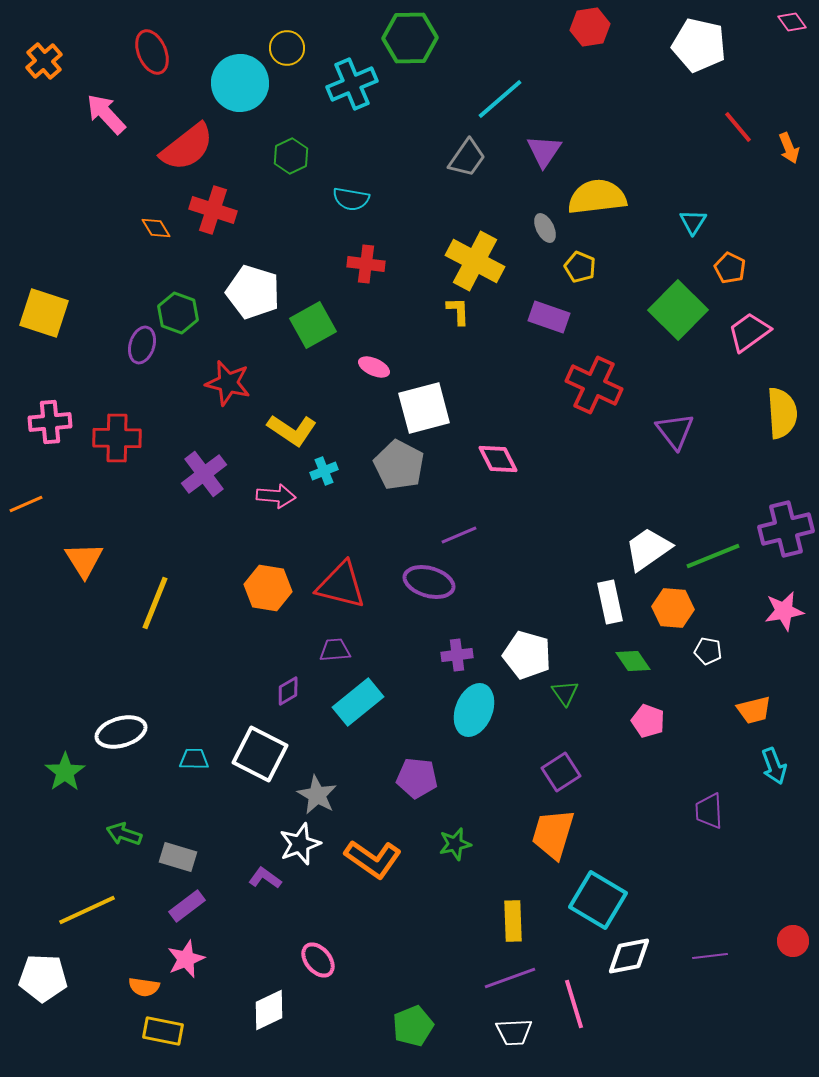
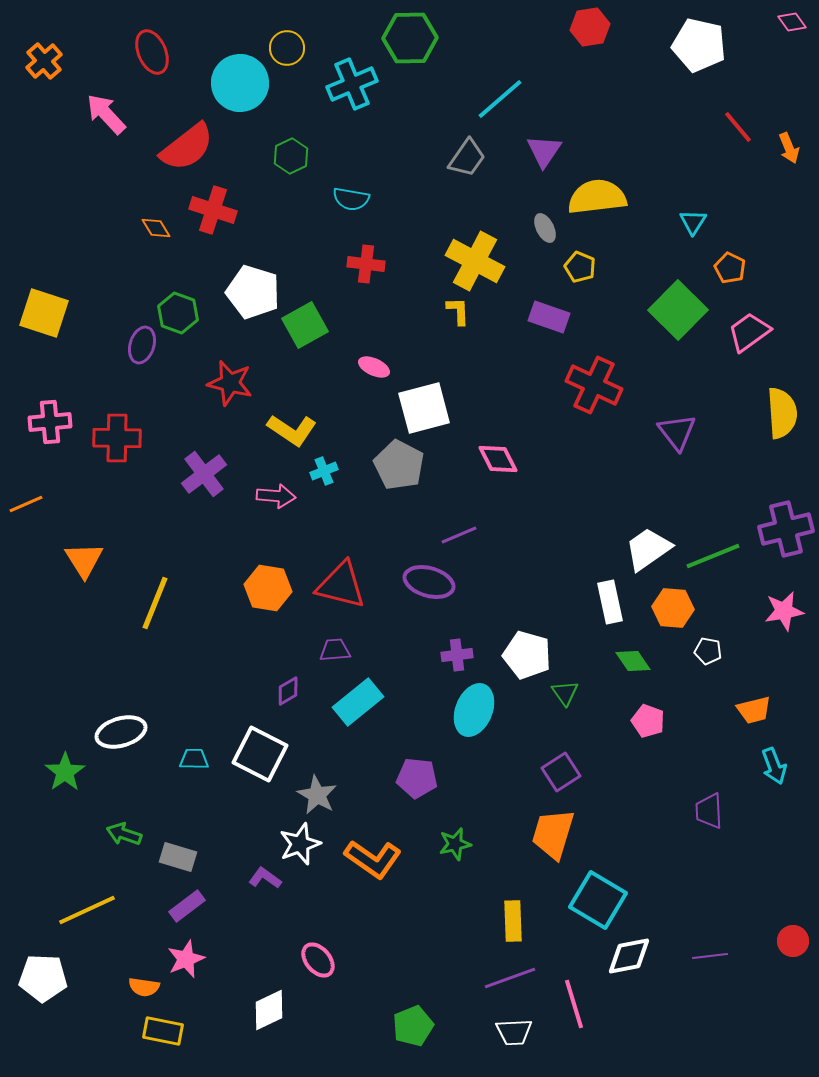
green square at (313, 325): moved 8 px left
red star at (228, 383): moved 2 px right
purple triangle at (675, 431): moved 2 px right, 1 px down
